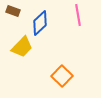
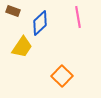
pink line: moved 2 px down
yellow trapezoid: rotated 10 degrees counterclockwise
